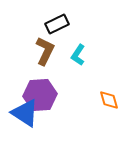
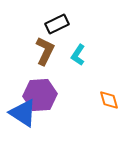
blue triangle: moved 2 px left
